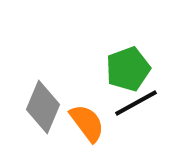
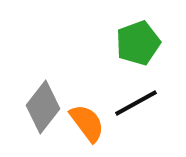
green pentagon: moved 10 px right, 26 px up
gray diamond: rotated 15 degrees clockwise
